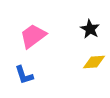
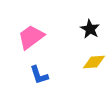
pink trapezoid: moved 2 px left, 1 px down
blue L-shape: moved 15 px right
